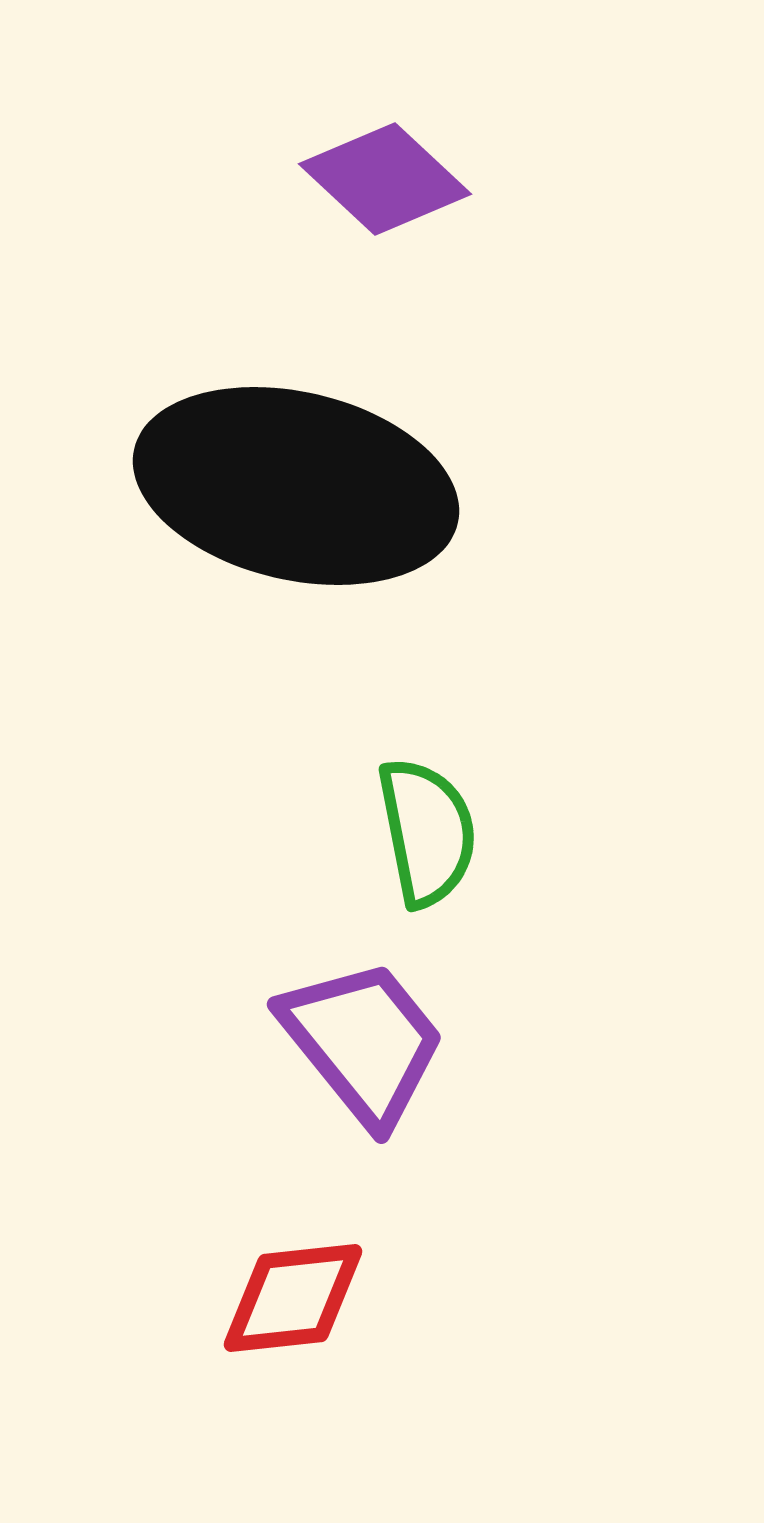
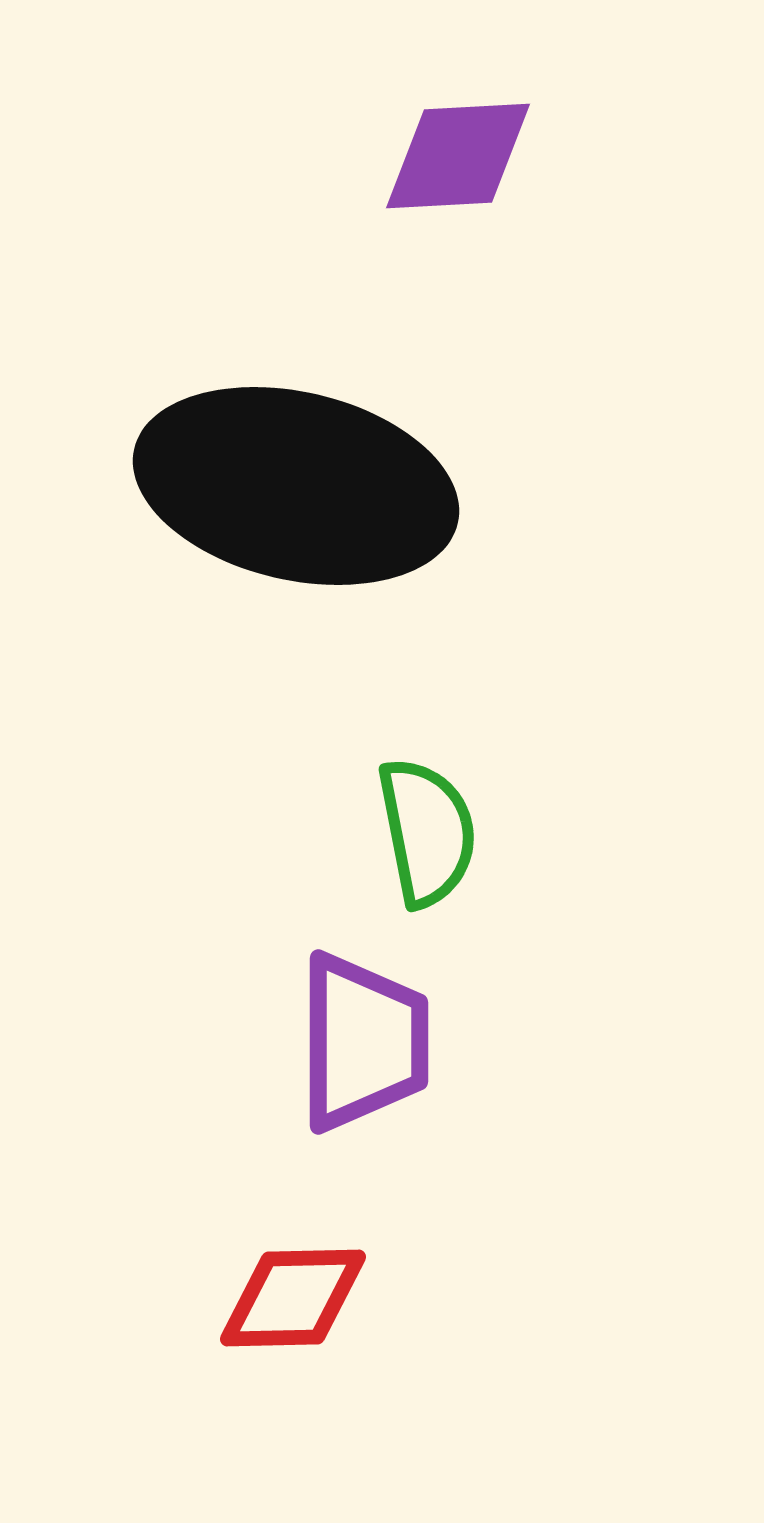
purple diamond: moved 73 px right, 23 px up; rotated 46 degrees counterclockwise
purple trapezoid: rotated 39 degrees clockwise
red diamond: rotated 5 degrees clockwise
